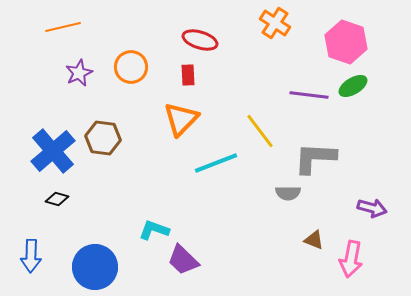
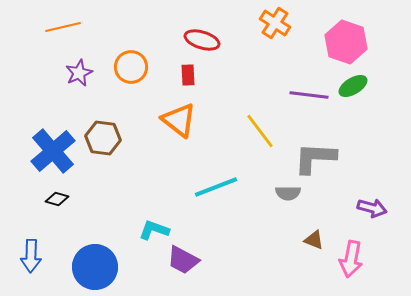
red ellipse: moved 2 px right
orange triangle: moved 2 px left, 1 px down; rotated 36 degrees counterclockwise
cyan line: moved 24 px down
purple trapezoid: rotated 16 degrees counterclockwise
